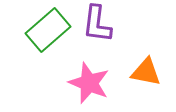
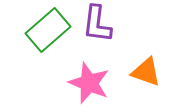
orange triangle: rotated 8 degrees clockwise
